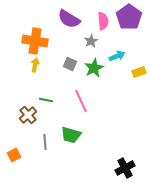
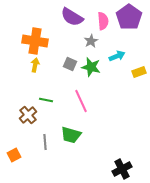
purple semicircle: moved 3 px right, 2 px up
green star: moved 3 px left, 1 px up; rotated 30 degrees counterclockwise
black cross: moved 3 px left, 1 px down
